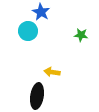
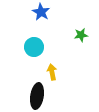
cyan circle: moved 6 px right, 16 px down
green star: rotated 16 degrees counterclockwise
yellow arrow: rotated 70 degrees clockwise
